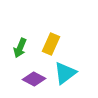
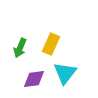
cyan triangle: rotated 15 degrees counterclockwise
purple diamond: rotated 35 degrees counterclockwise
